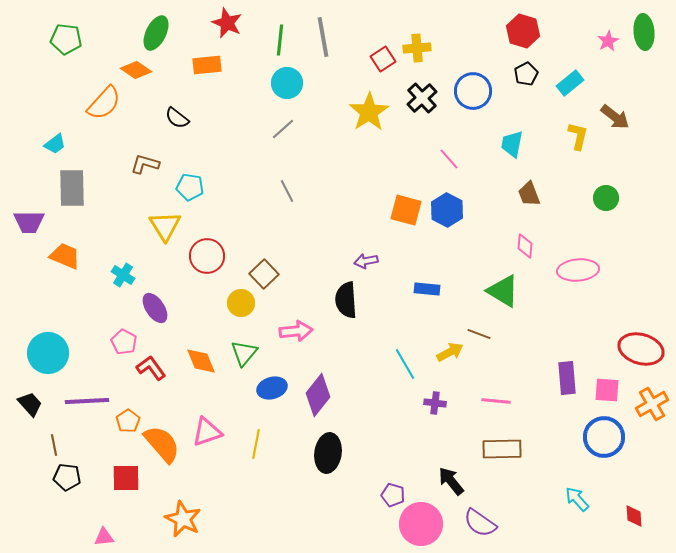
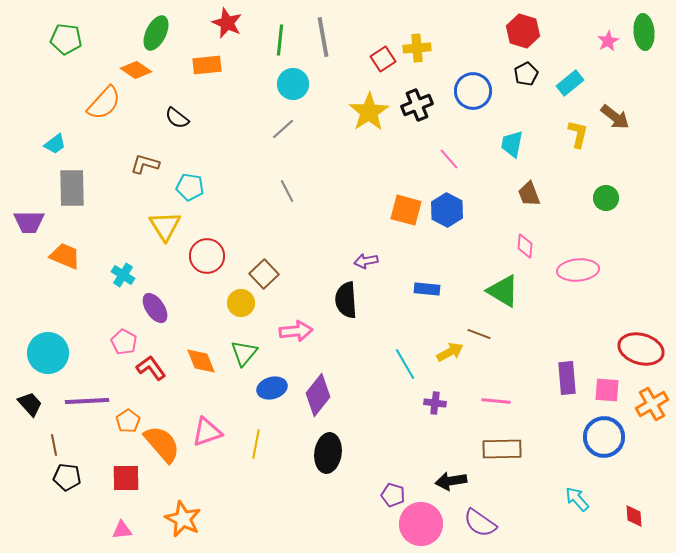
cyan circle at (287, 83): moved 6 px right, 1 px down
black cross at (422, 98): moved 5 px left, 7 px down; rotated 20 degrees clockwise
yellow L-shape at (578, 136): moved 2 px up
black arrow at (451, 481): rotated 60 degrees counterclockwise
pink triangle at (104, 537): moved 18 px right, 7 px up
